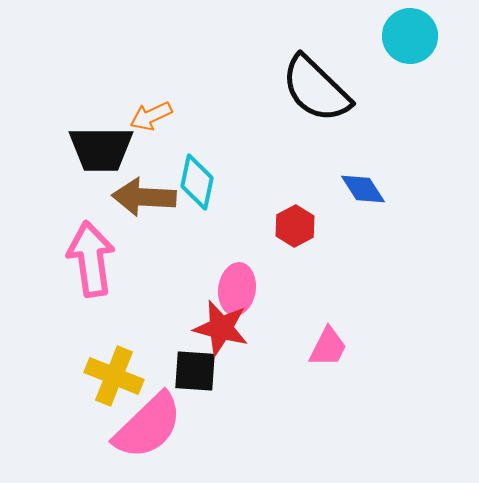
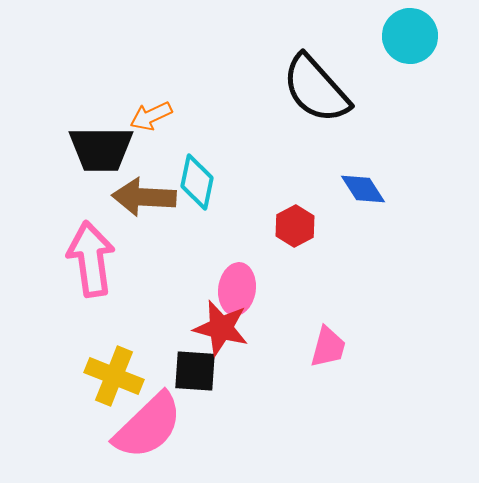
black semicircle: rotated 4 degrees clockwise
pink trapezoid: rotated 12 degrees counterclockwise
